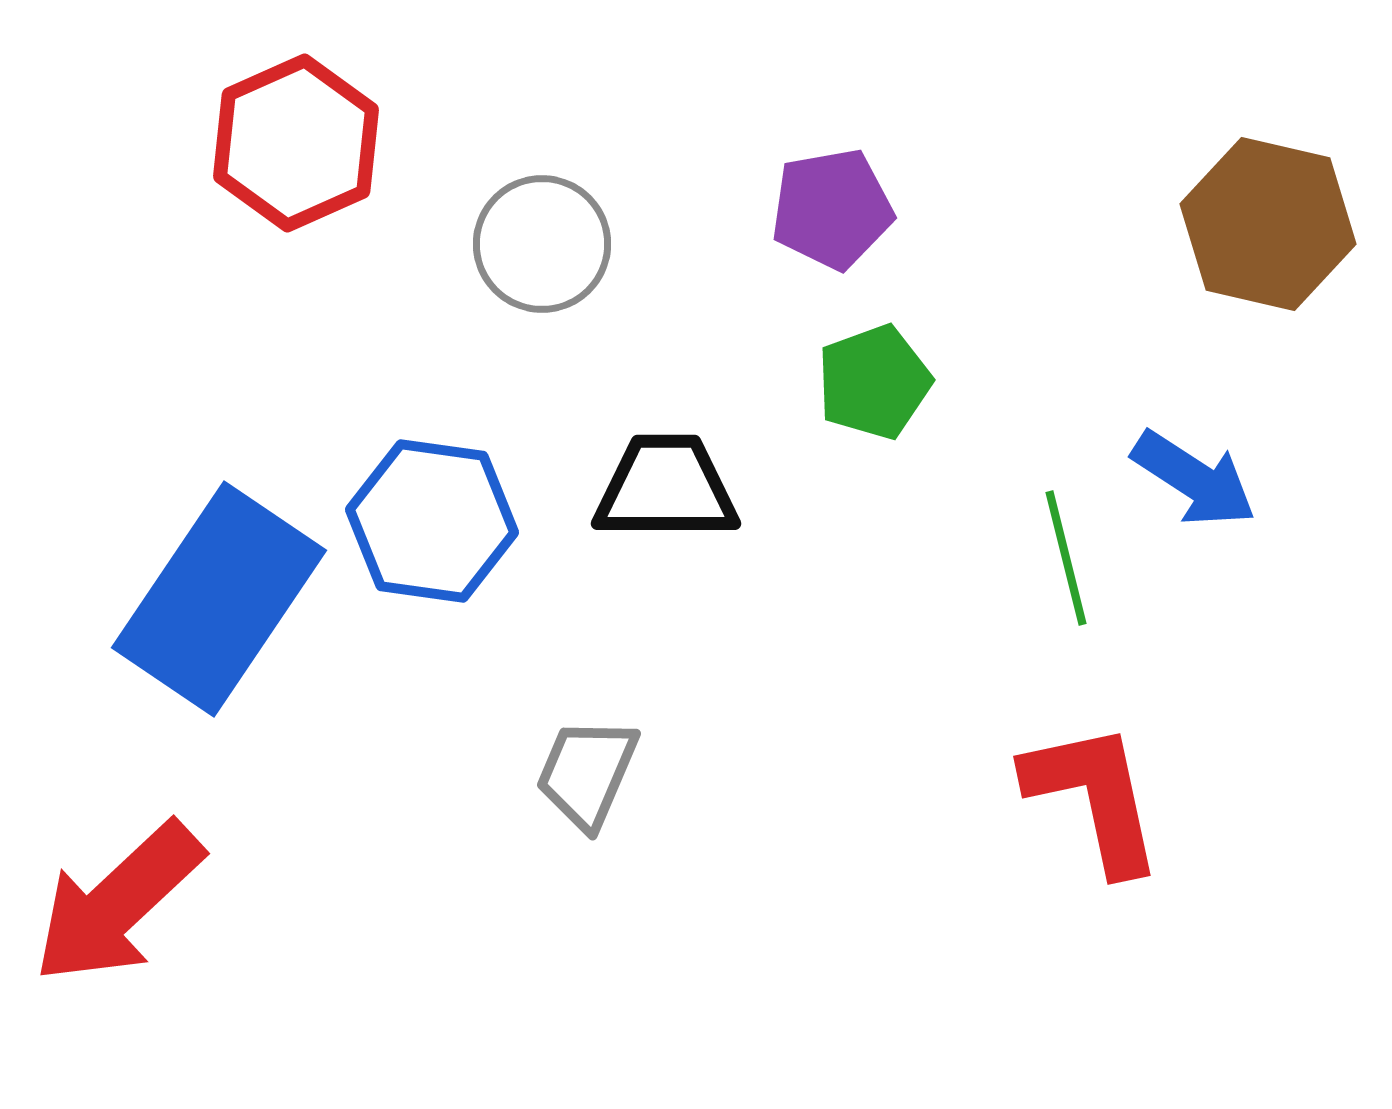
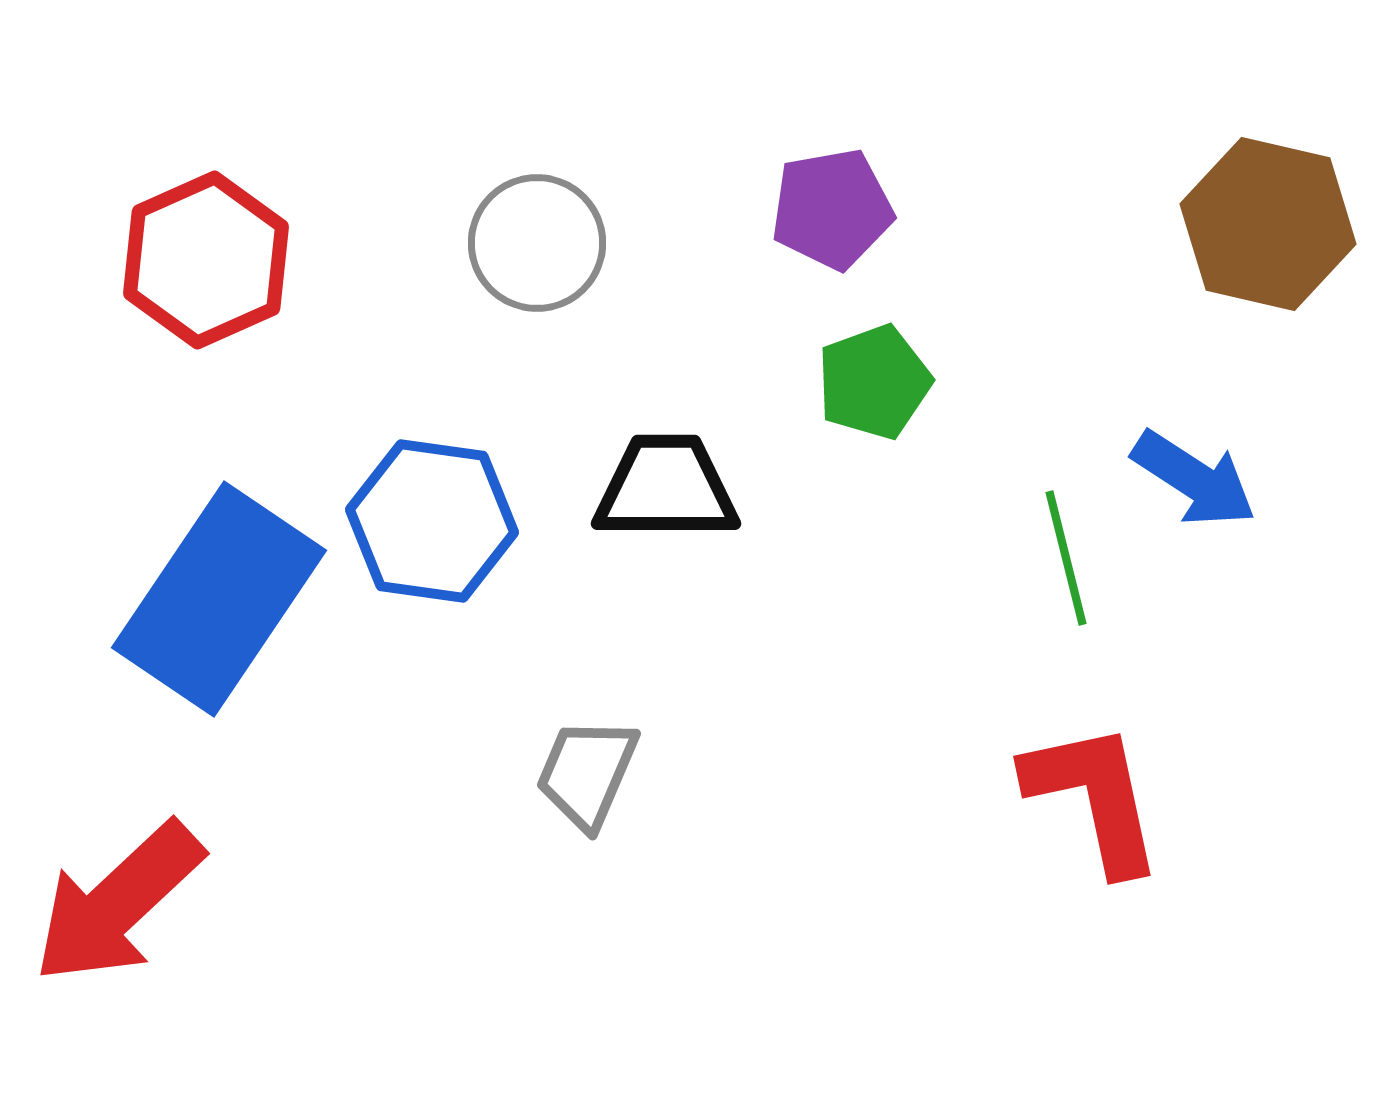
red hexagon: moved 90 px left, 117 px down
gray circle: moved 5 px left, 1 px up
